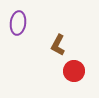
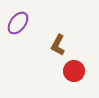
purple ellipse: rotated 30 degrees clockwise
